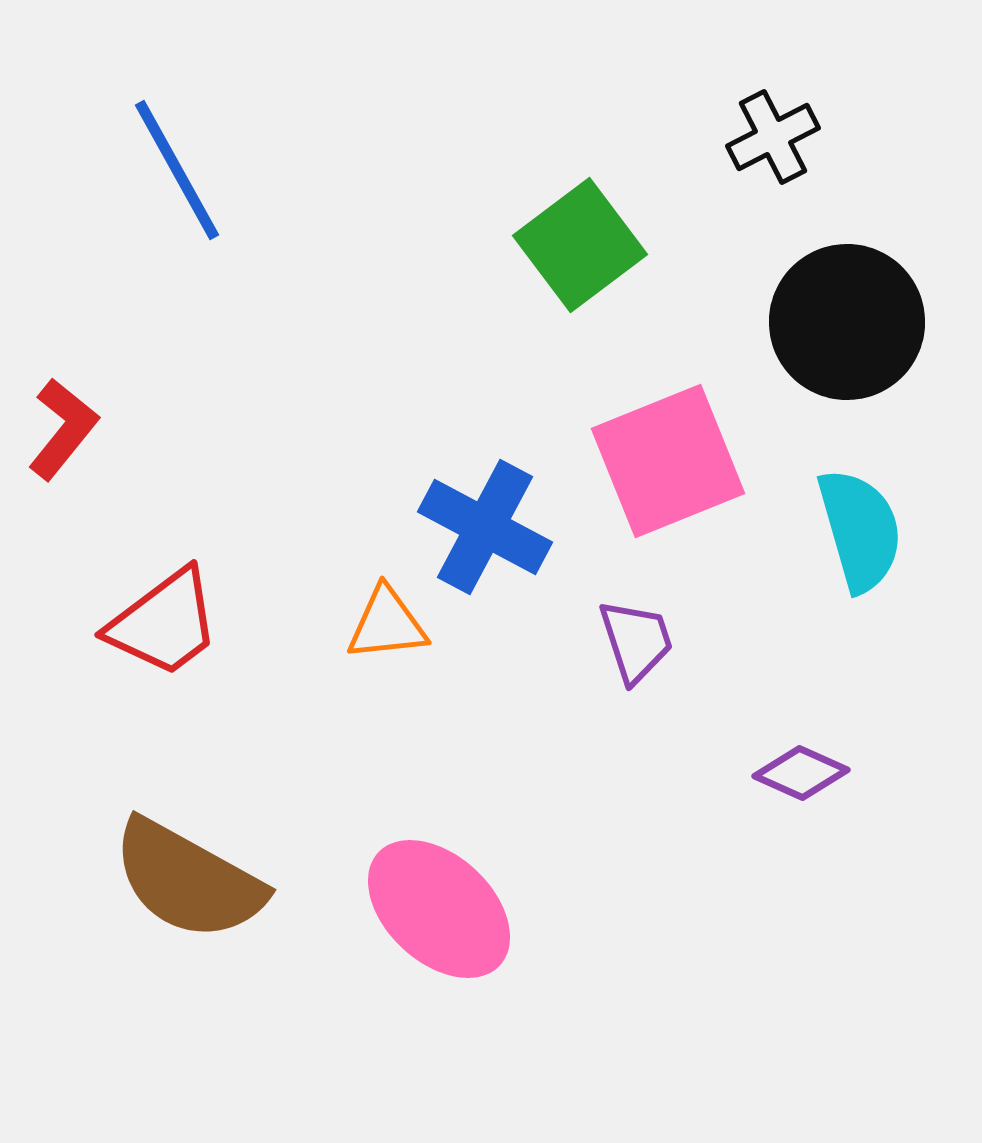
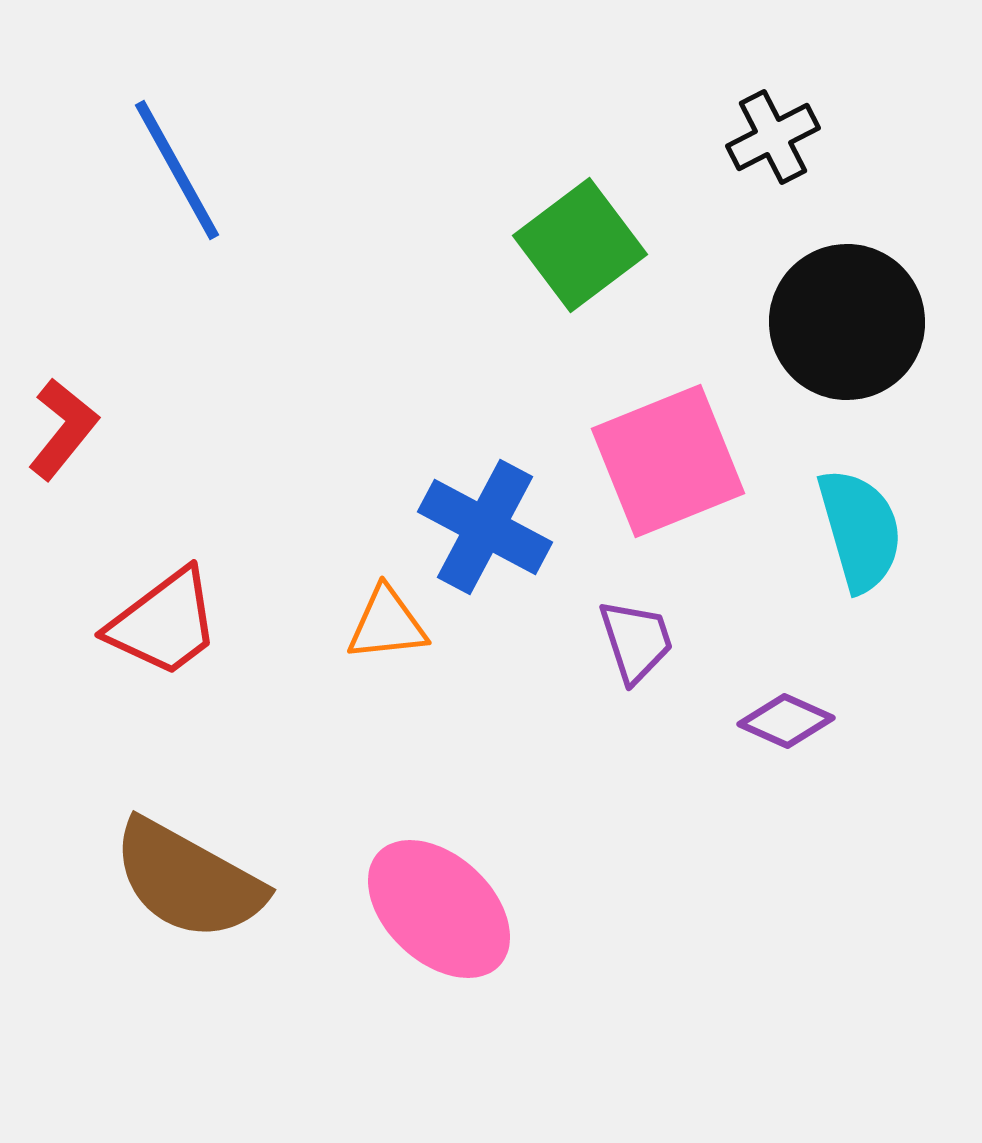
purple diamond: moved 15 px left, 52 px up
